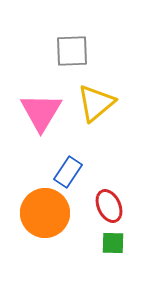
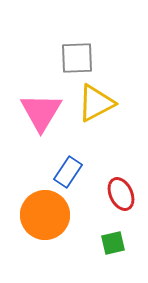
gray square: moved 5 px right, 7 px down
yellow triangle: rotated 12 degrees clockwise
red ellipse: moved 12 px right, 12 px up
orange circle: moved 2 px down
green square: rotated 15 degrees counterclockwise
